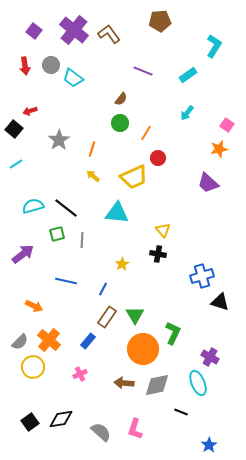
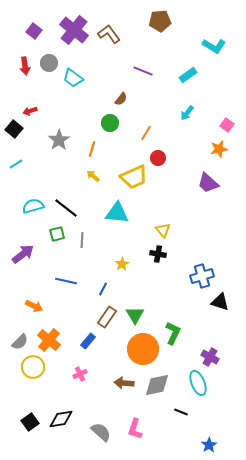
cyan L-shape at (214, 46): rotated 90 degrees clockwise
gray circle at (51, 65): moved 2 px left, 2 px up
green circle at (120, 123): moved 10 px left
